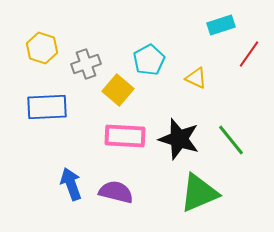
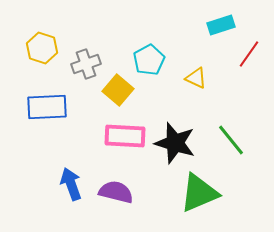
black star: moved 4 px left, 4 px down
